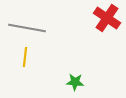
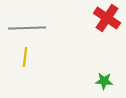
gray line: rotated 12 degrees counterclockwise
green star: moved 29 px right, 1 px up
